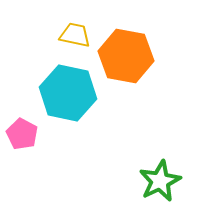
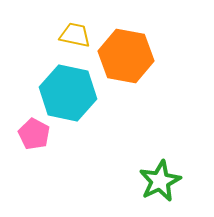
pink pentagon: moved 12 px right
